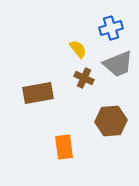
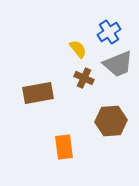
blue cross: moved 2 px left, 4 px down; rotated 15 degrees counterclockwise
